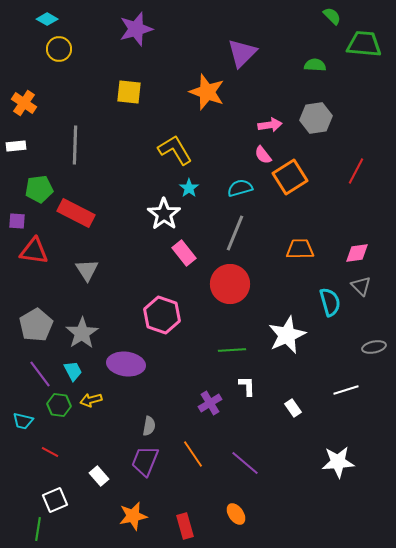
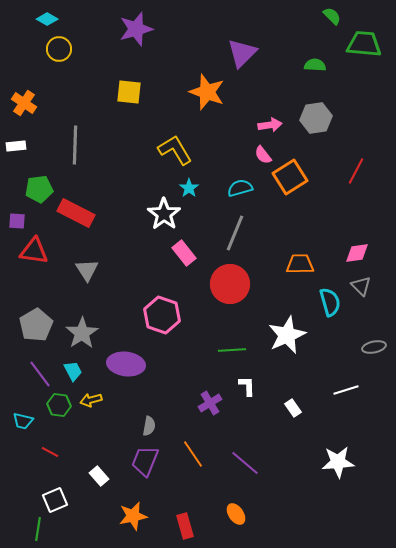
orange trapezoid at (300, 249): moved 15 px down
